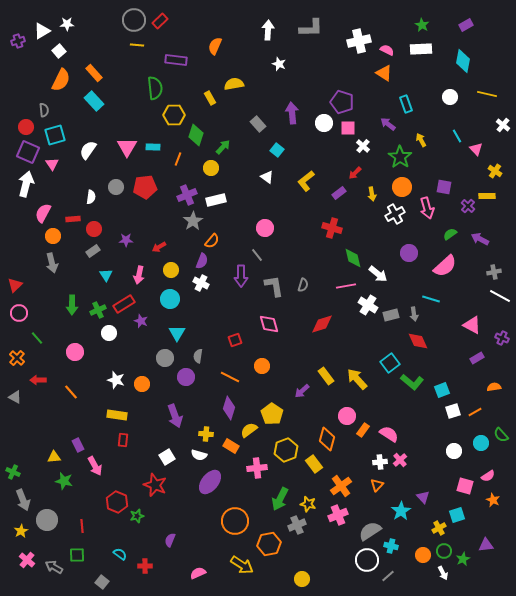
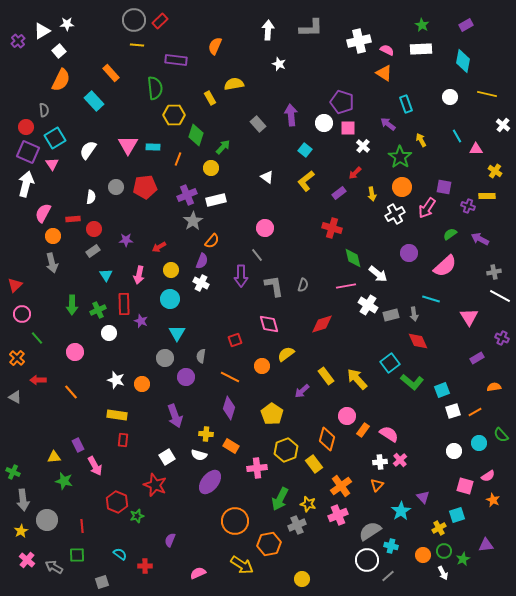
purple cross at (18, 41): rotated 24 degrees counterclockwise
orange rectangle at (94, 73): moved 17 px right
purple arrow at (292, 113): moved 1 px left, 2 px down
cyan square at (55, 135): moved 3 px down; rotated 15 degrees counterclockwise
pink triangle at (127, 147): moved 1 px right, 2 px up
pink triangle at (476, 149): rotated 48 degrees counterclockwise
cyan square at (277, 150): moved 28 px right
purple cross at (468, 206): rotated 24 degrees counterclockwise
pink arrow at (427, 208): rotated 50 degrees clockwise
red rectangle at (124, 304): rotated 60 degrees counterclockwise
pink circle at (19, 313): moved 3 px right, 1 px down
pink triangle at (472, 325): moved 3 px left, 8 px up; rotated 30 degrees clockwise
gray semicircle at (198, 356): moved 3 px right
yellow semicircle at (249, 430): moved 37 px right, 76 px up
cyan circle at (481, 443): moved 2 px left
gray arrow at (23, 500): rotated 15 degrees clockwise
gray square at (102, 582): rotated 32 degrees clockwise
